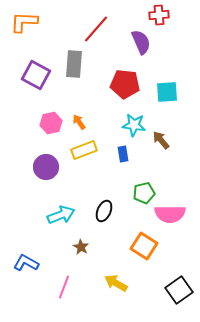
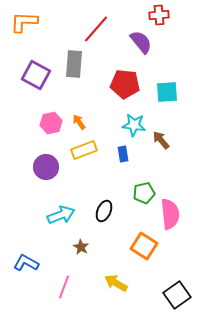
purple semicircle: rotated 15 degrees counterclockwise
pink semicircle: rotated 96 degrees counterclockwise
black square: moved 2 px left, 5 px down
